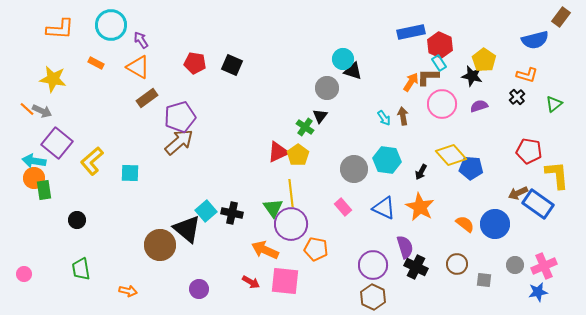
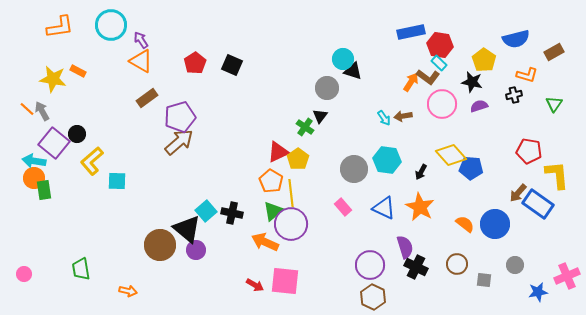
brown rectangle at (561, 17): moved 7 px left, 35 px down; rotated 24 degrees clockwise
orange L-shape at (60, 29): moved 2 px up; rotated 12 degrees counterclockwise
blue semicircle at (535, 40): moved 19 px left, 1 px up
red hexagon at (440, 45): rotated 15 degrees counterclockwise
orange rectangle at (96, 63): moved 18 px left, 8 px down
red pentagon at (195, 63): rotated 30 degrees clockwise
cyan rectangle at (439, 63): rotated 14 degrees counterclockwise
orange triangle at (138, 67): moved 3 px right, 6 px up
black star at (472, 76): moved 6 px down
brown L-shape at (428, 77): rotated 145 degrees counterclockwise
black cross at (517, 97): moved 3 px left, 2 px up; rotated 28 degrees clockwise
green triangle at (554, 104): rotated 18 degrees counterclockwise
gray arrow at (42, 111): rotated 144 degrees counterclockwise
brown arrow at (403, 116): rotated 90 degrees counterclockwise
purple square at (57, 143): moved 3 px left
yellow pentagon at (298, 155): moved 4 px down
cyan square at (130, 173): moved 13 px left, 8 px down
brown arrow at (518, 193): rotated 24 degrees counterclockwise
green triangle at (273, 208): moved 3 px down; rotated 25 degrees clockwise
black circle at (77, 220): moved 86 px up
orange pentagon at (316, 249): moved 45 px left, 68 px up; rotated 20 degrees clockwise
orange arrow at (265, 250): moved 8 px up
purple circle at (373, 265): moved 3 px left
pink cross at (544, 266): moved 23 px right, 10 px down
red arrow at (251, 282): moved 4 px right, 3 px down
purple circle at (199, 289): moved 3 px left, 39 px up
